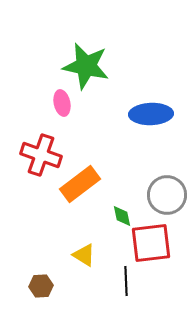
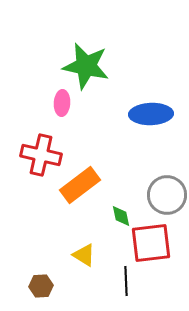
pink ellipse: rotated 15 degrees clockwise
red cross: rotated 6 degrees counterclockwise
orange rectangle: moved 1 px down
green diamond: moved 1 px left
